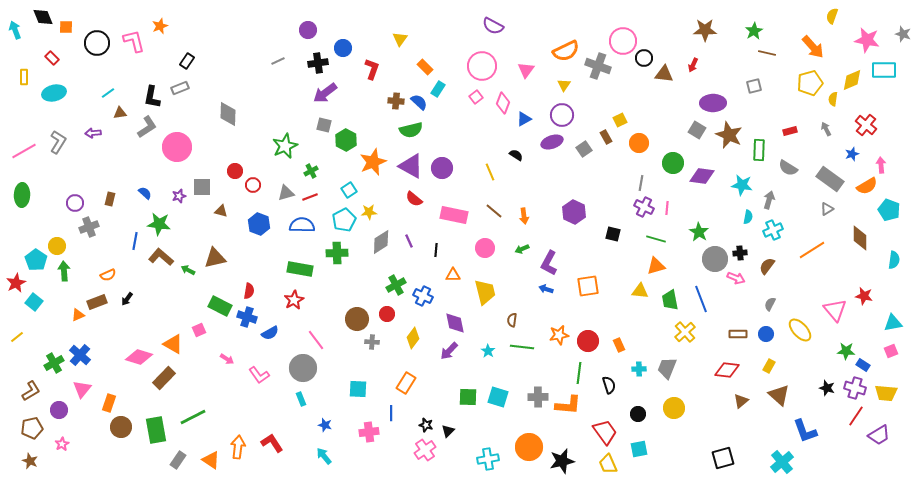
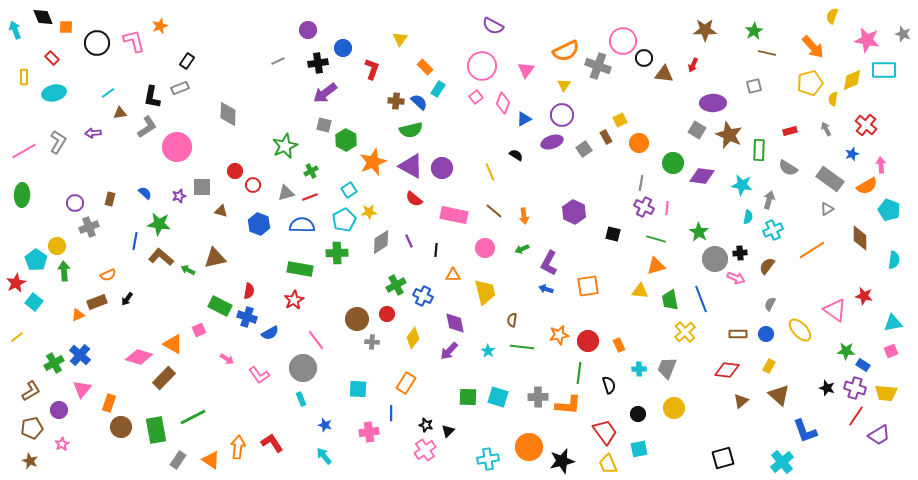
pink triangle at (835, 310): rotated 15 degrees counterclockwise
